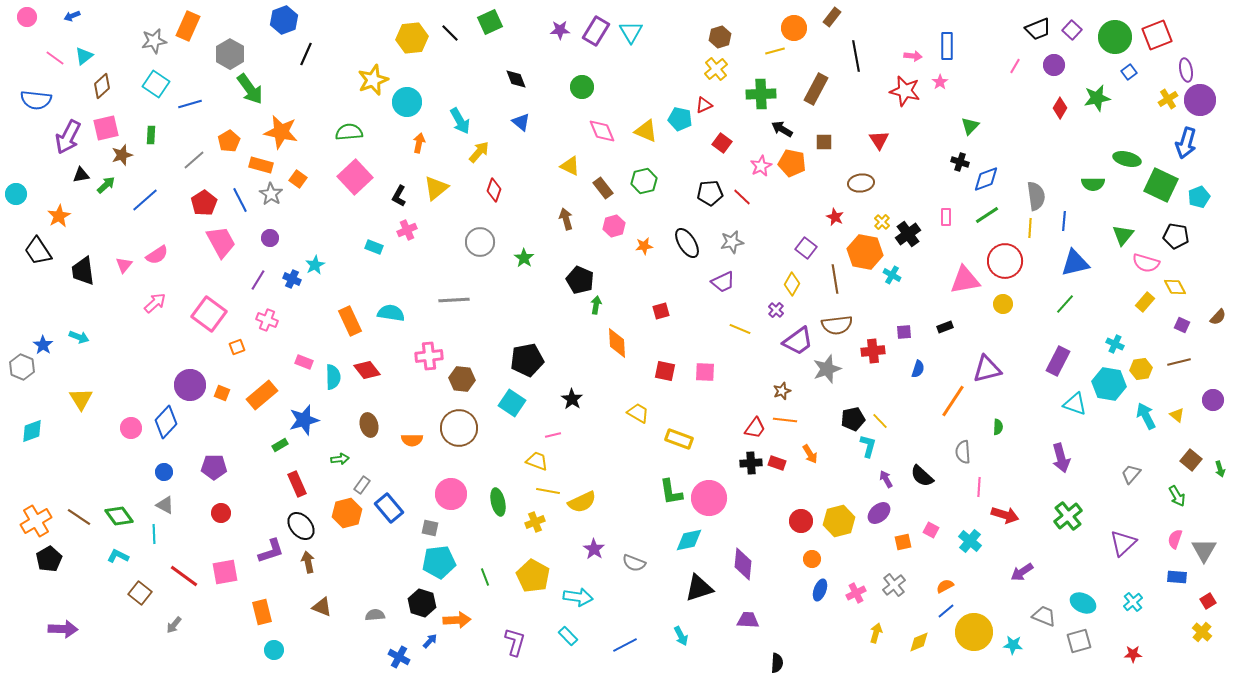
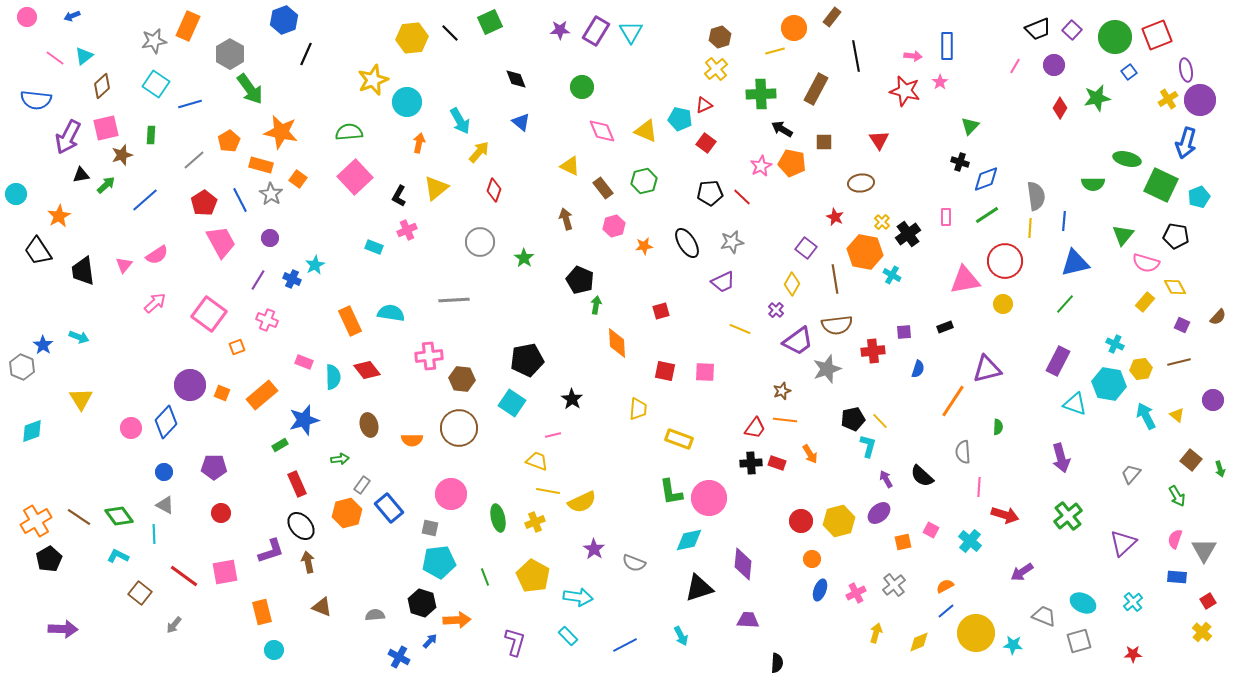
red square at (722, 143): moved 16 px left
yellow trapezoid at (638, 413): moved 4 px up; rotated 65 degrees clockwise
green ellipse at (498, 502): moved 16 px down
yellow circle at (974, 632): moved 2 px right, 1 px down
